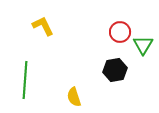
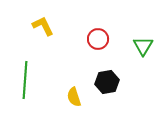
red circle: moved 22 px left, 7 px down
green triangle: moved 1 px down
black hexagon: moved 8 px left, 12 px down
